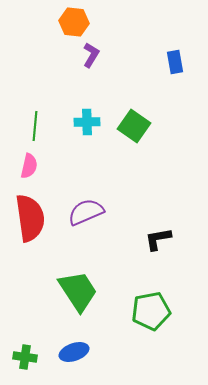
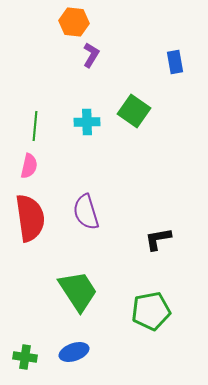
green square: moved 15 px up
purple semicircle: rotated 84 degrees counterclockwise
